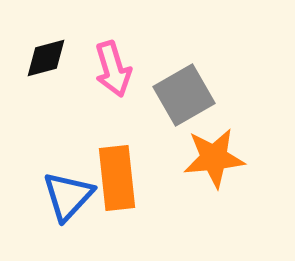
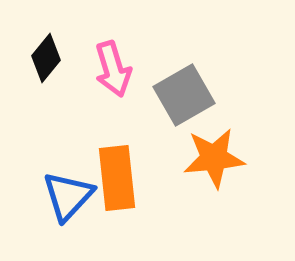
black diamond: rotated 36 degrees counterclockwise
